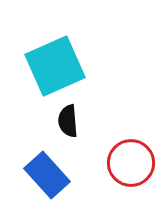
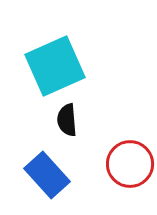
black semicircle: moved 1 px left, 1 px up
red circle: moved 1 px left, 1 px down
